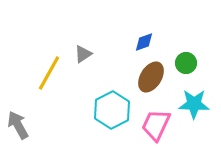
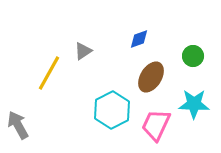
blue diamond: moved 5 px left, 3 px up
gray triangle: moved 3 px up
green circle: moved 7 px right, 7 px up
